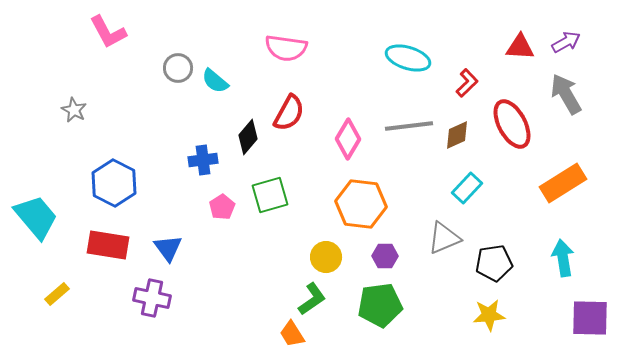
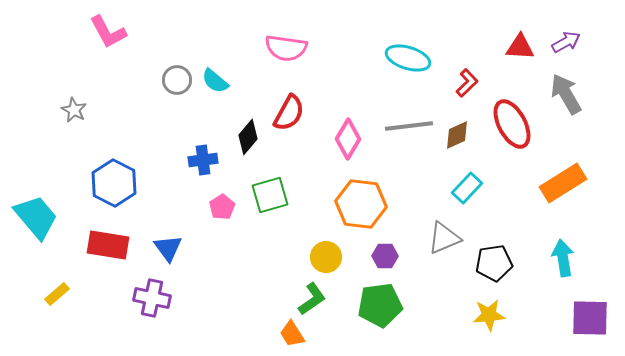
gray circle: moved 1 px left, 12 px down
